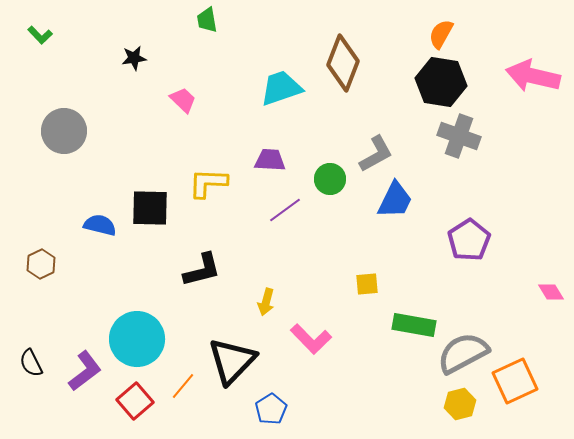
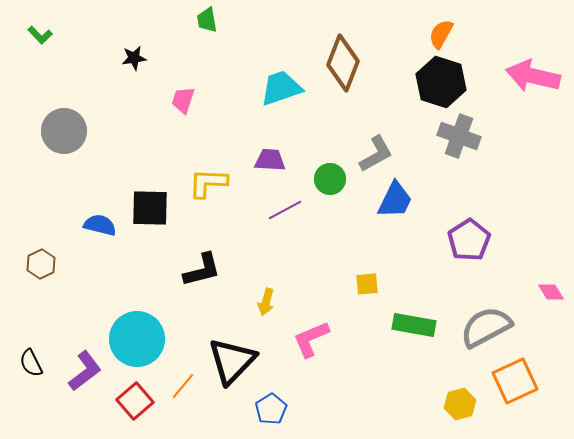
black hexagon: rotated 9 degrees clockwise
pink trapezoid: rotated 116 degrees counterclockwise
purple line: rotated 8 degrees clockwise
pink L-shape: rotated 111 degrees clockwise
gray semicircle: moved 23 px right, 26 px up
